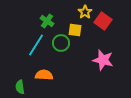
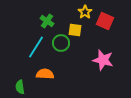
red square: moved 2 px right; rotated 12 degrees counterclockwise
cyan line: moved 2 px down
orange semicircle: moved 1 px right, 1 px up
